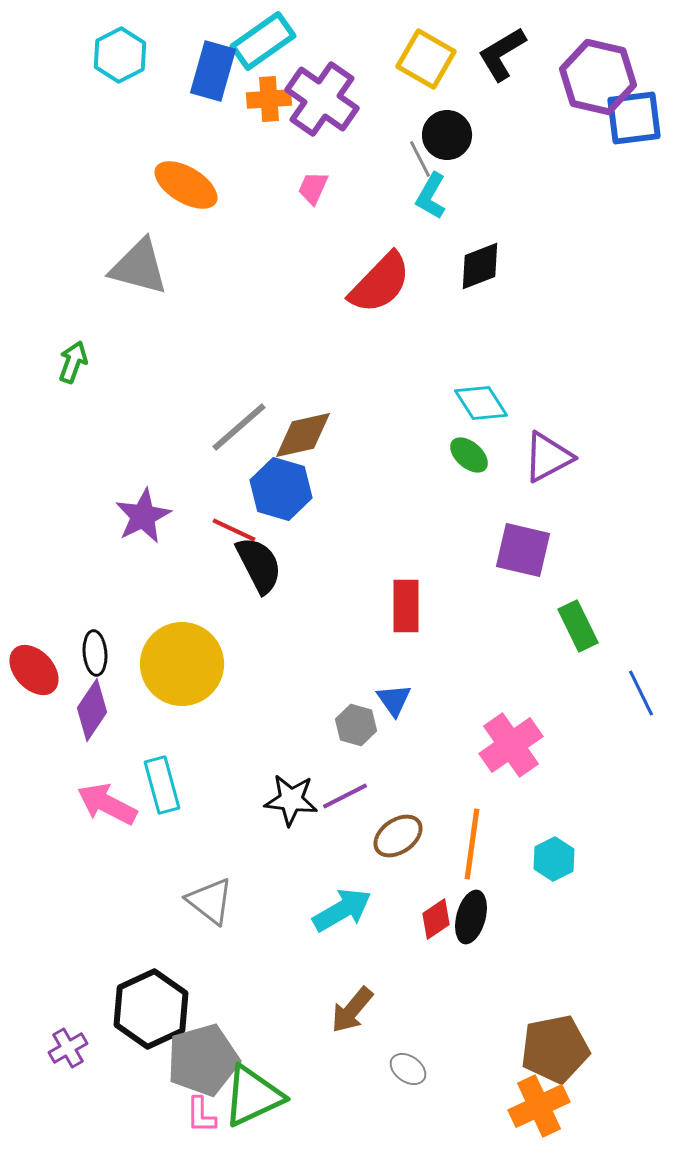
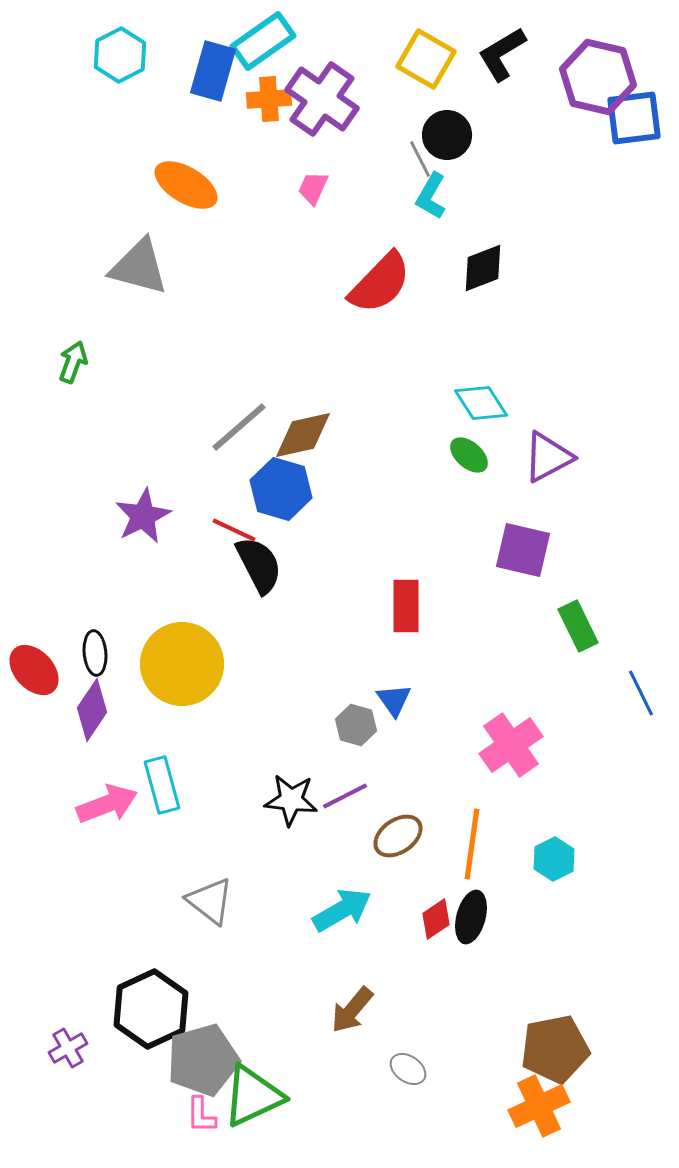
black diamond at (480, 266): moved 3 px right, 2 px down
pink arrow at (107, 804): rotated 132 degrees clockwise
